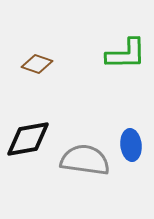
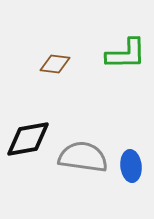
brown diamond: moved 18 px right; rotated 12 degrees counterclockwise
blue ellipse: moved 21 px down
gray semicircle: moved 2 px left, 3 px up
